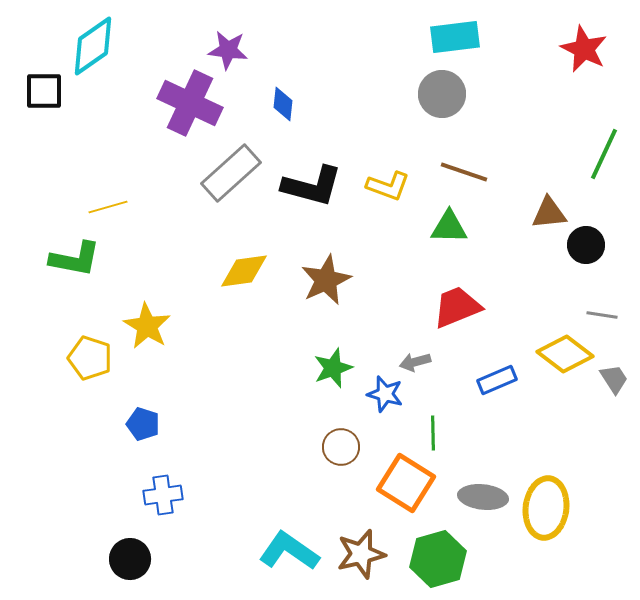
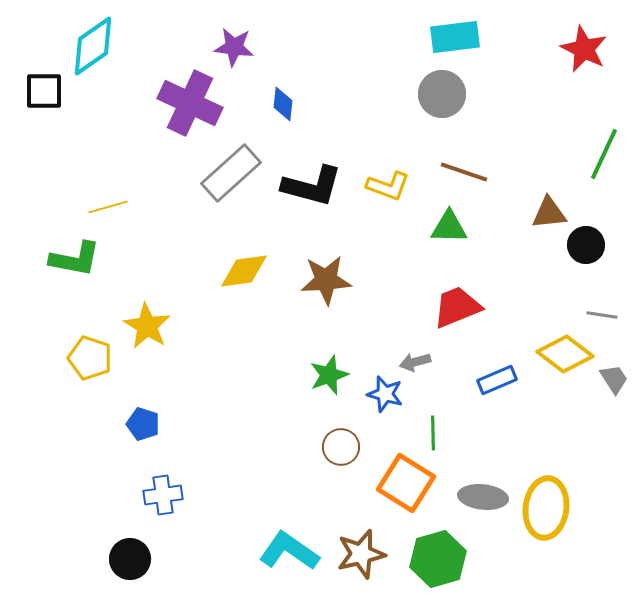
purple star at (228, 50): moved 6 px right, 3 px up
brown star at (326, 280): rotated 21 degrees clockwise
green star at (333, 368): moved 4 px left, 7 px down
